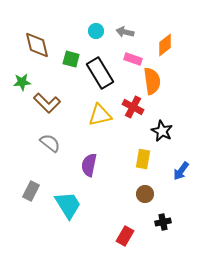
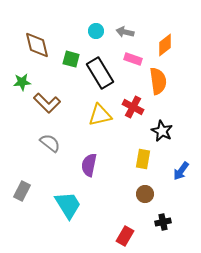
orange semicircle: moved 6 px right
gray rectangle: moved 9 px left
